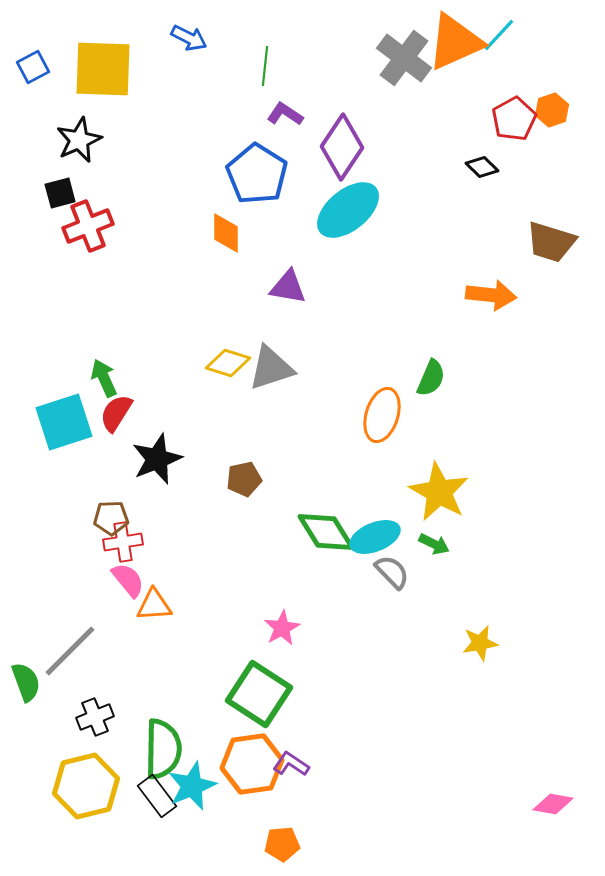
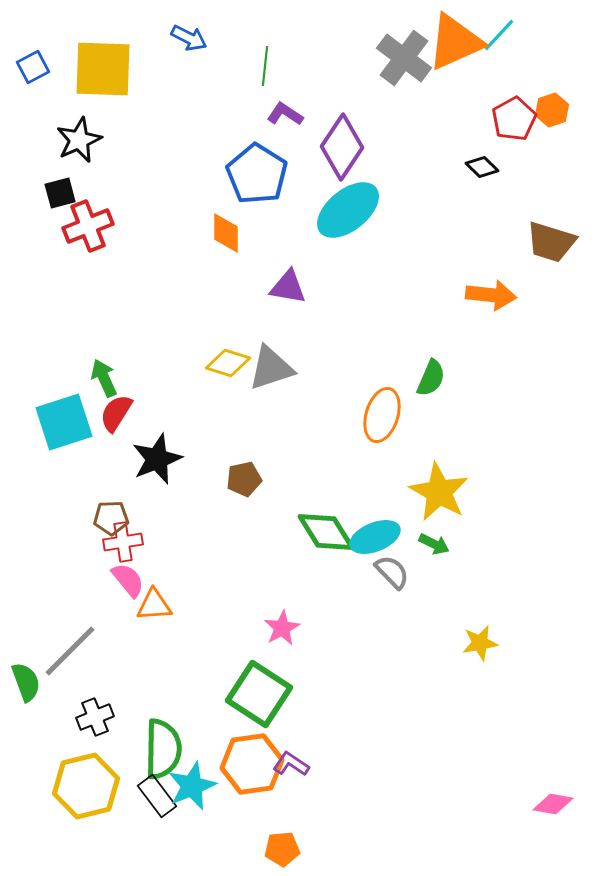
orange pentagon at (282, 844): moved 5 px down
